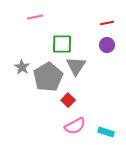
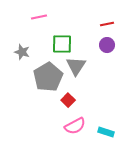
pink line: moved 4 px right
red line: moved 1 px down
gray star: moved 15 px up; rotated 14 degrees counterclockwise
